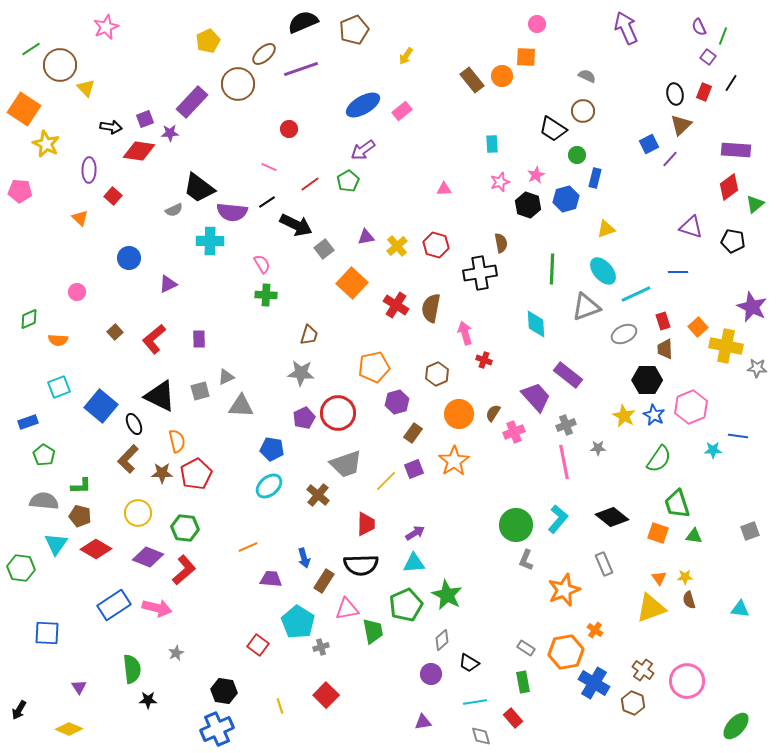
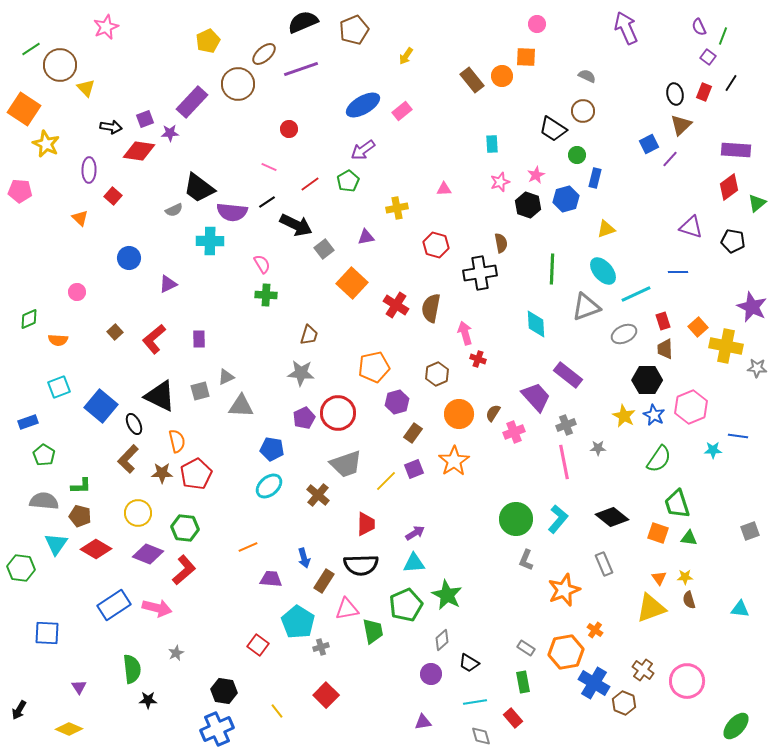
green triangle at (755, 204): moved 2 px right, 1 px up
yellow cross at (397, 246): moved 38 px up; rotated 30 degrees clockwise
red cross at (484, 360): moved 6 px left, 1 px up
green circle at (516, 525): moved 6 px up
green triangle at (694, 536): moved 5 px left, 2 px down
purple diamond at (148, 557): moved 3 px up
brown hexagon at (633, 703): moved 9 px left
yellow line at (280, 706): moved 3 px left, 5 px down; rotated 21 degrees counterclockwise
